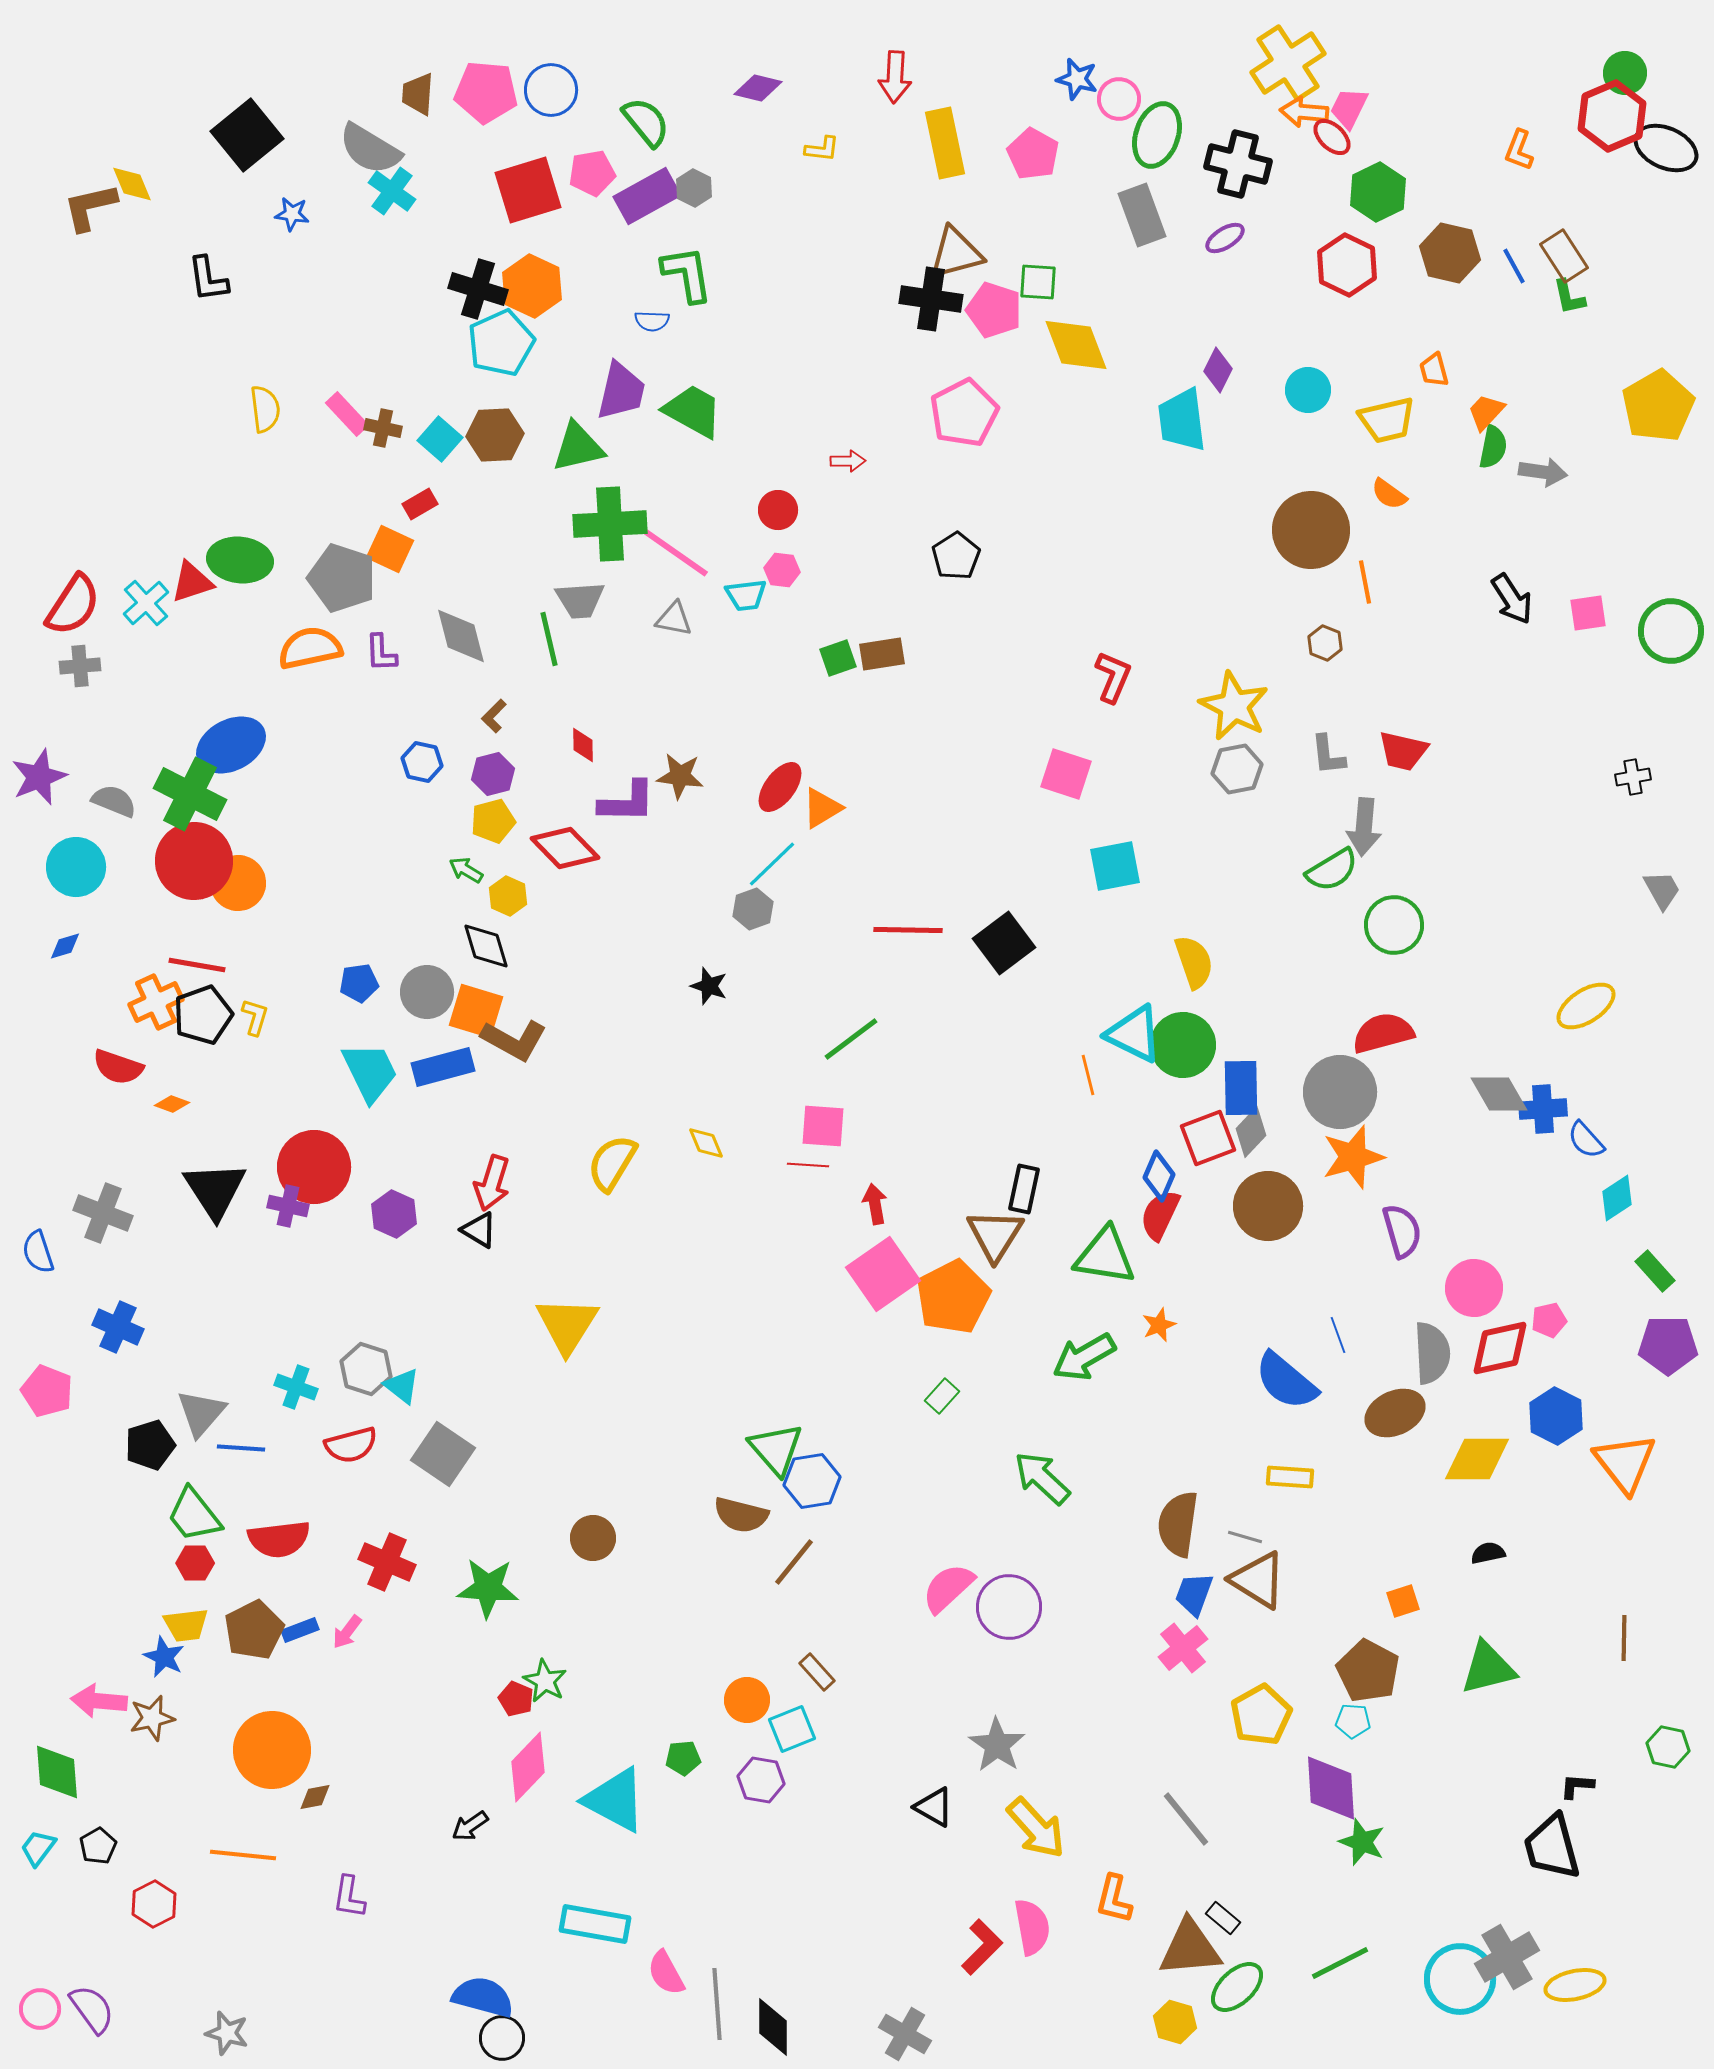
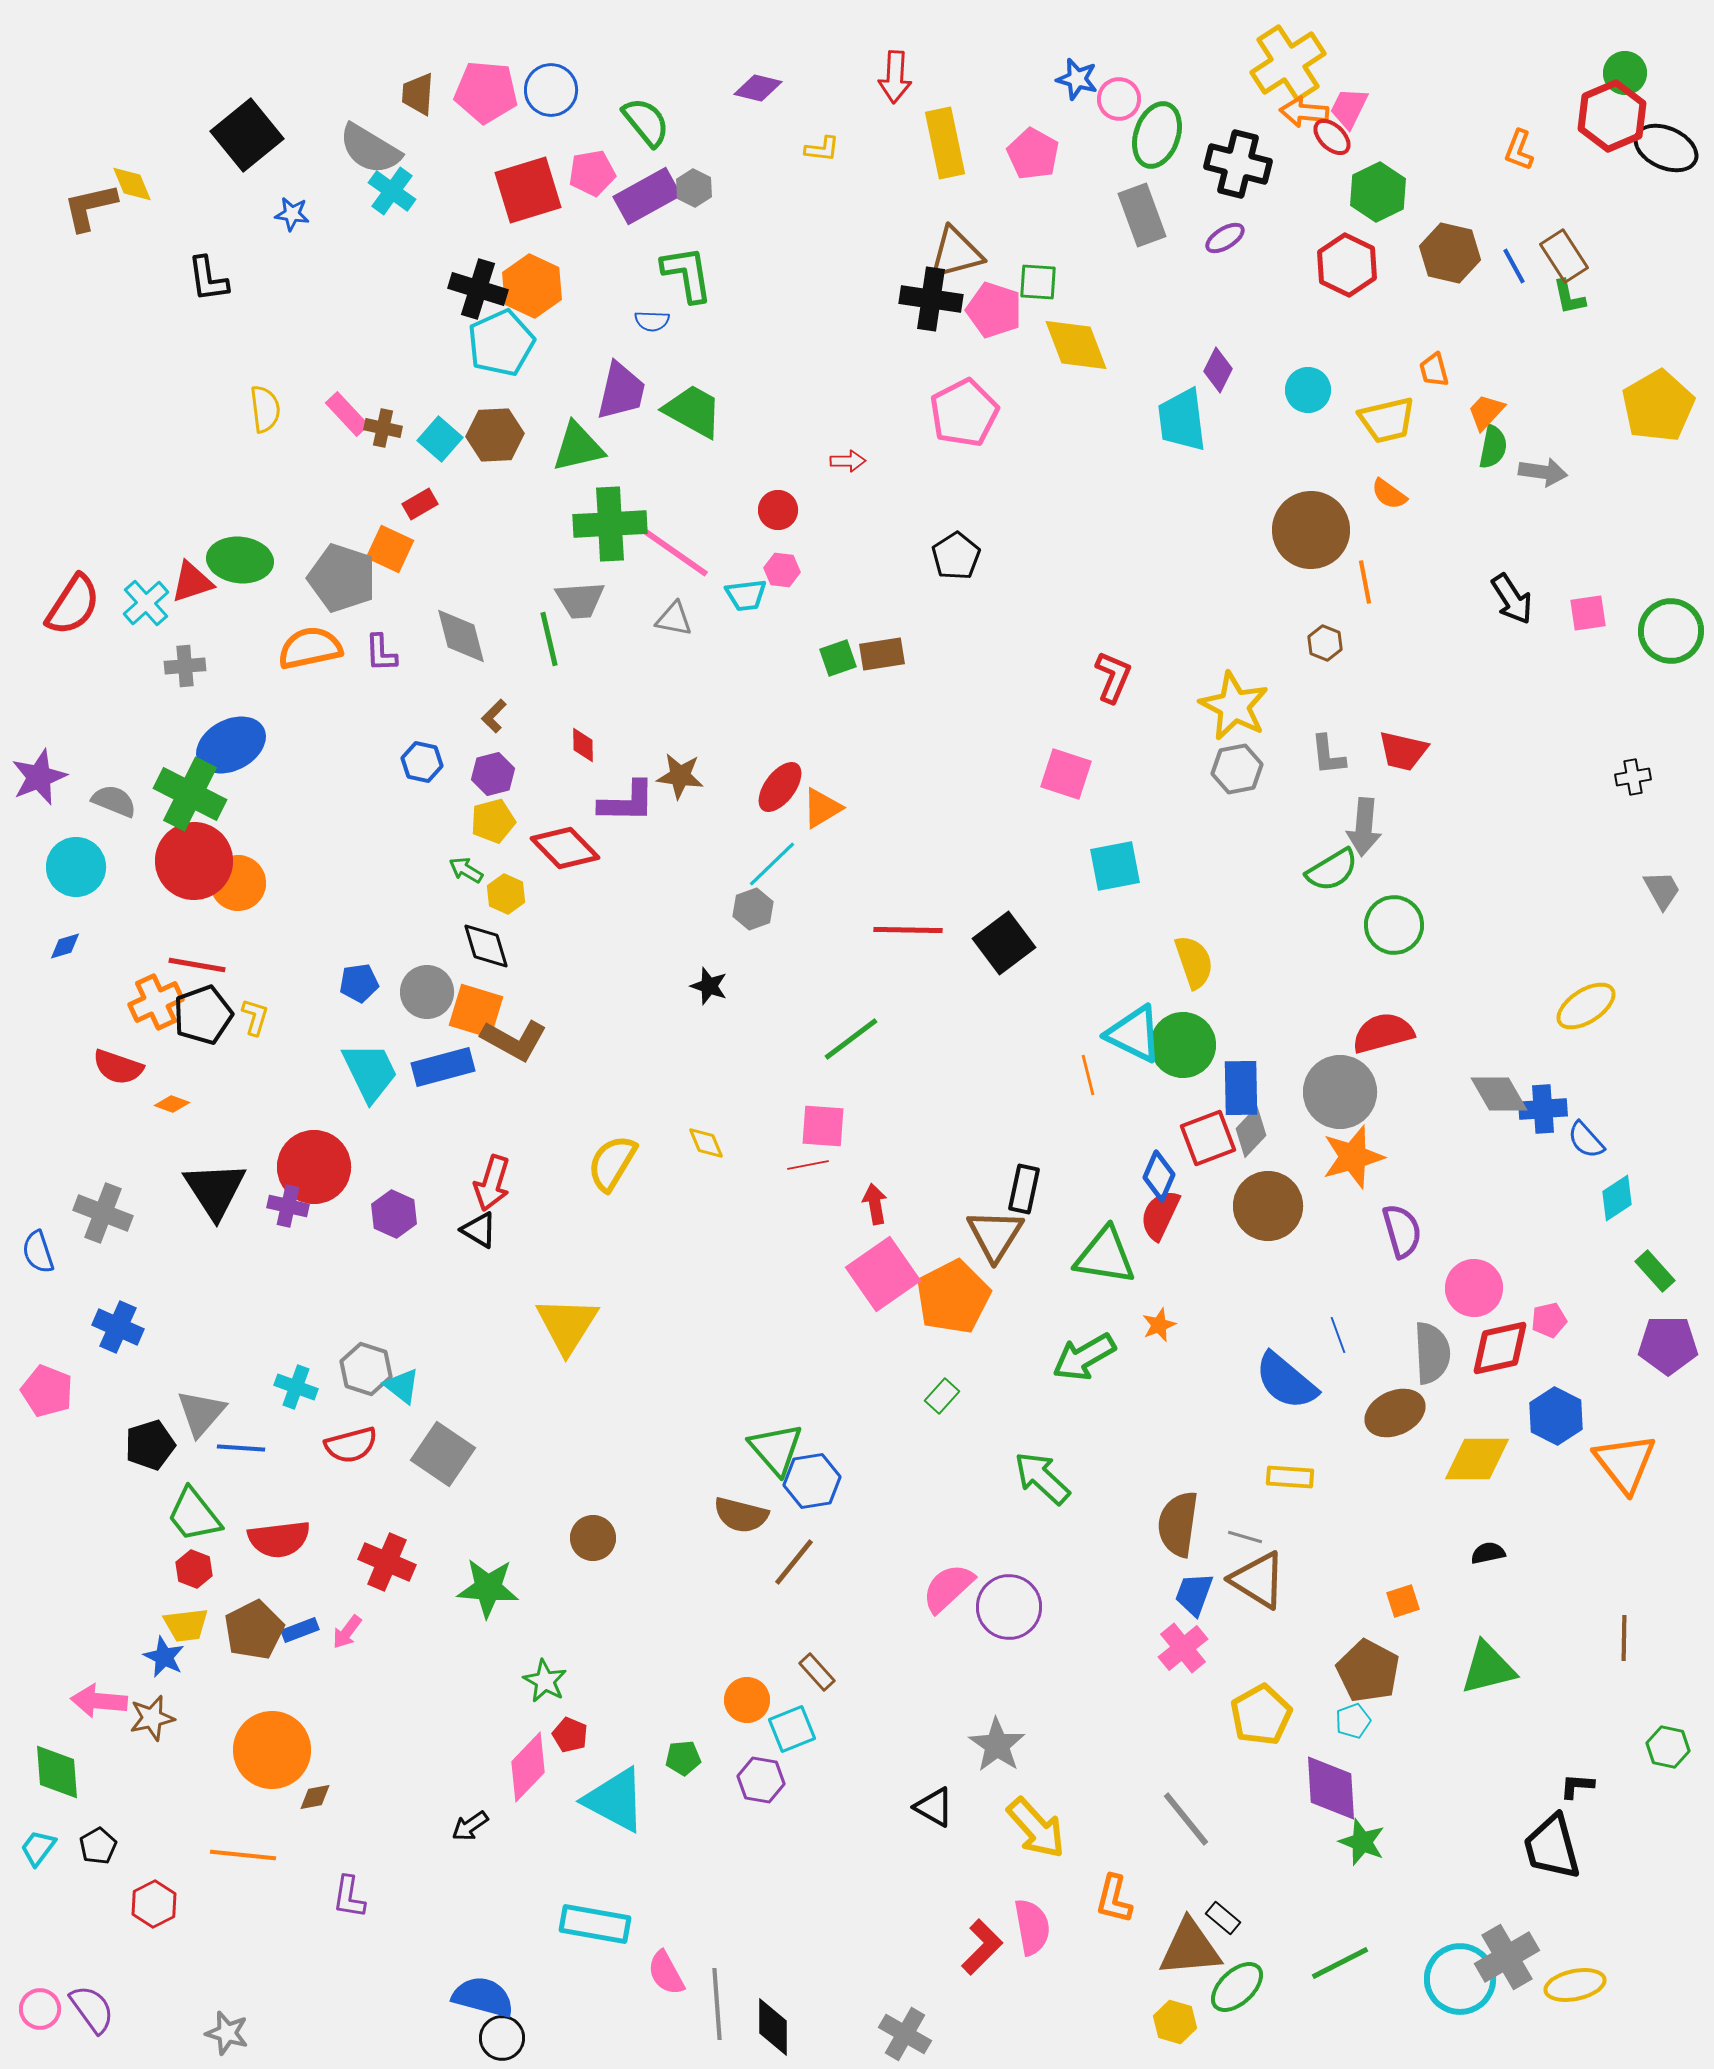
gray cross at (80, 666): moved 105 px right
yellow hexagon at (508, 896): moved 2 px left, 2 px up
red line at (808, 1165): rotated 15 degrees counterclockwise
red hexagon at (195, 1563): moved 1 px left, 6 px down; rotated 21 degrees clockwise
red pentagon at (516, 1699): moved 54 px right, 36 px down
cyan pentagon at (1353, 1721): rotated 24 degrees counterclockwise
